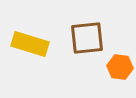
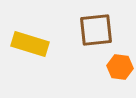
brown square: moved 9 px right, 8 px up
